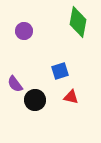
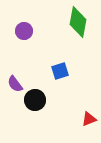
red triangle: moved 18 px right, 22 px down; rotated 35 degrees counterclockwise
